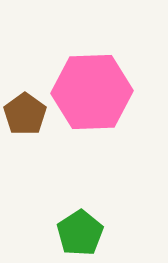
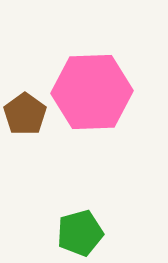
green pentagon: rotated 18 degrees clockwise
